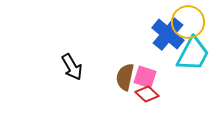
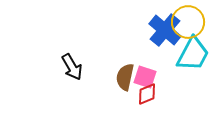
blue cross: moved 3 px left, 4 px up
red diamond: rotated 65 degrees counterclockwise
